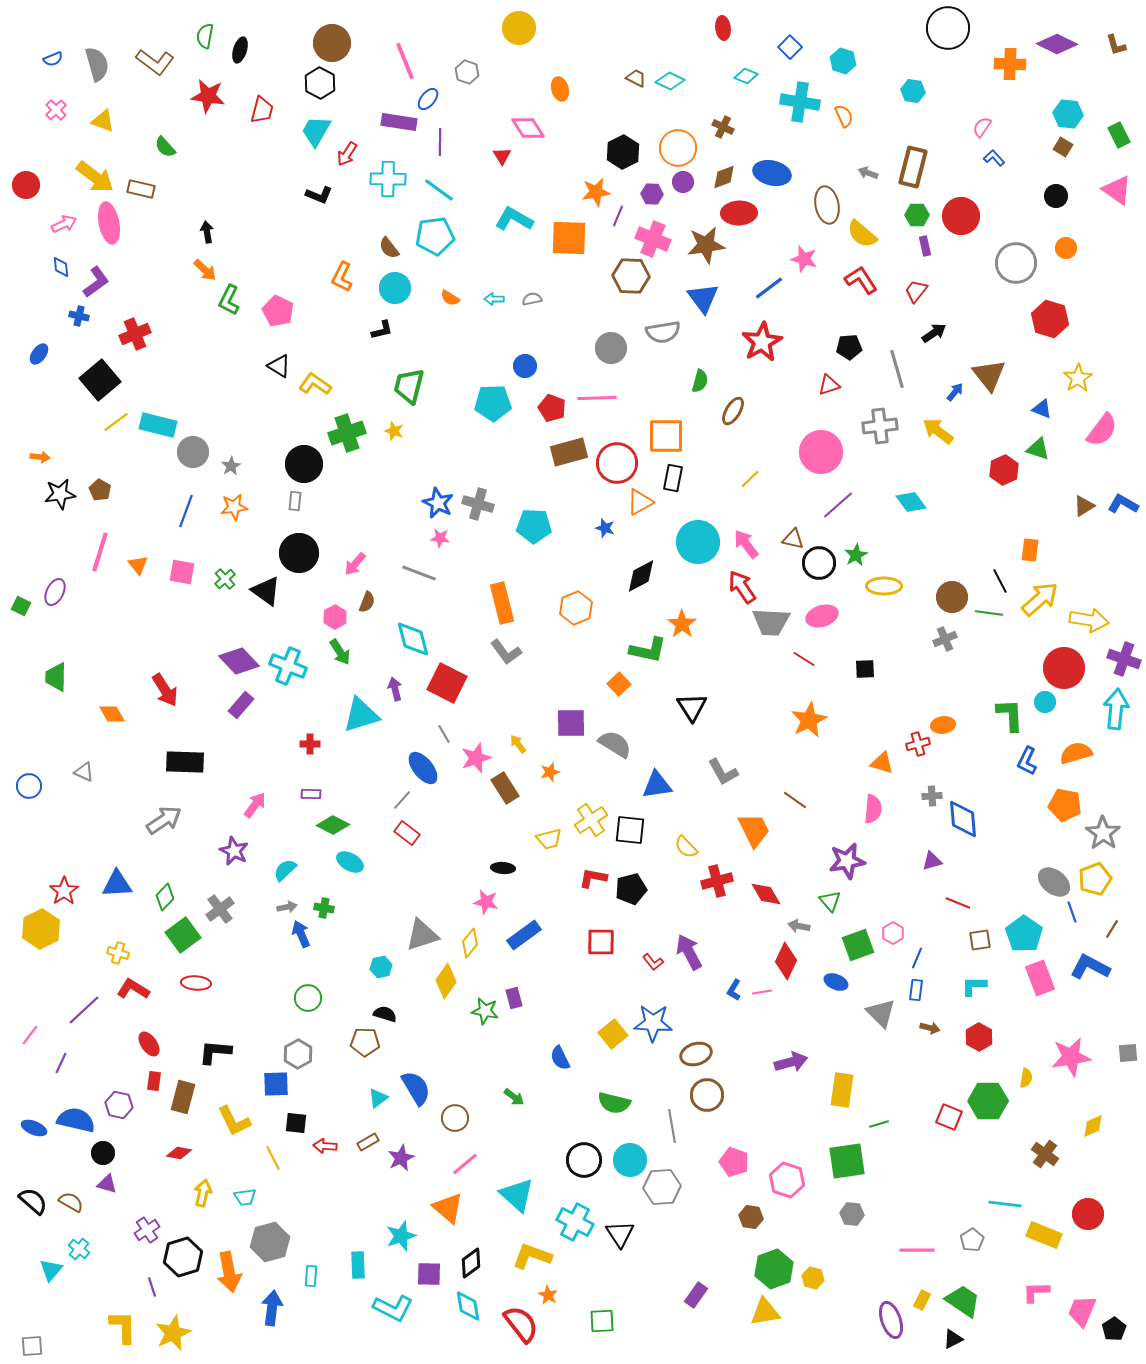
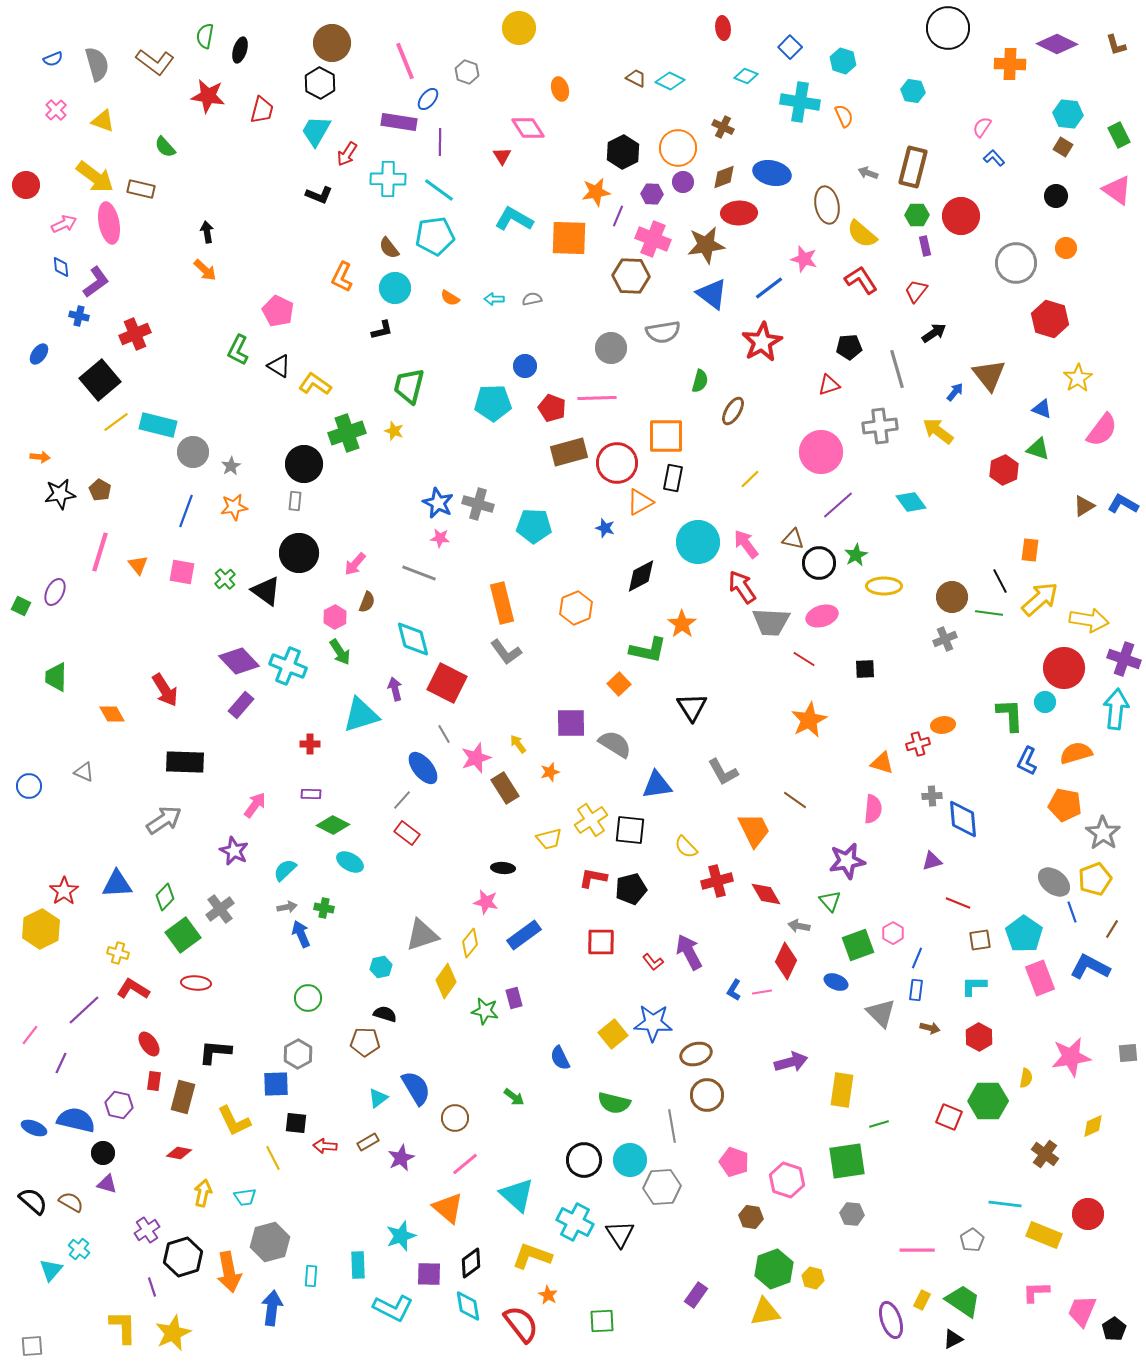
blue triangle at (703, 298): moved 9 px right, 4 px up; rotated 16 degrees counterclockwise
green L-shape at (229, 300): moved 9 px right, 50 px down
